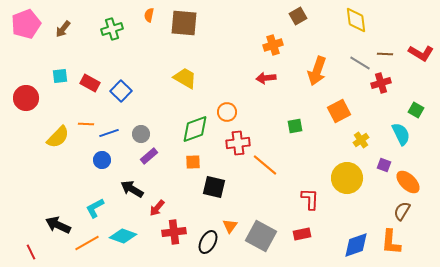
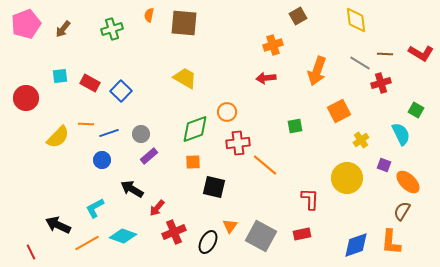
red cross at (174, 232): rotated 15 degrees counterclockwise
